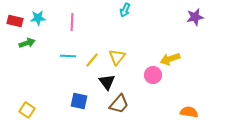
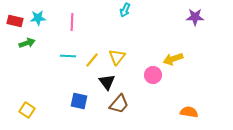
purple star: rotated 12 degrees clockwise
yellow arrow: moved 3 px right
